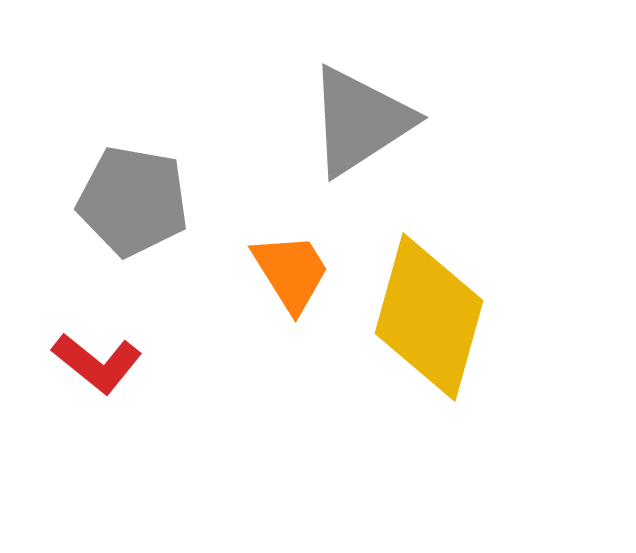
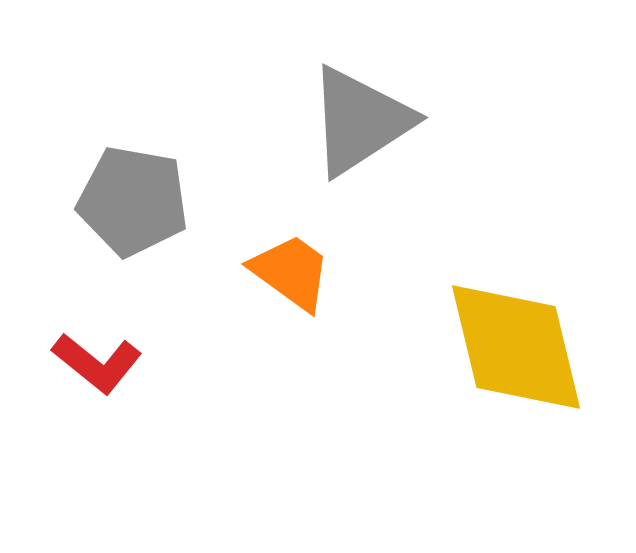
orange trapezoid: rotated 22 degrees counterclockwise
yellow diamond: moved 87 px right, 30 px down; rotated 29 degrees counterclockwise
